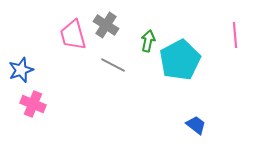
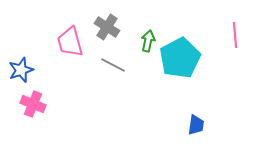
gray cross: moved 1 px right, 2 px down
pink trapezoid: moved 3 px left, 7 px down
cyan pentagon: moved 2 px up
blue trapezoid: rotated 60 degrees clockwise
